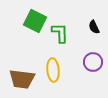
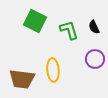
green L-shape: moved 9 px right, 3 px up; rotated 15 degrees counterclockwise
purple circle: moved 2 px right, 3 px up
